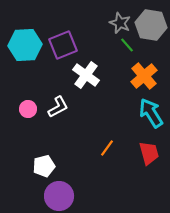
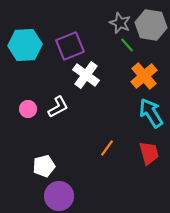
purple square: moved 7 px right, 1 px down
